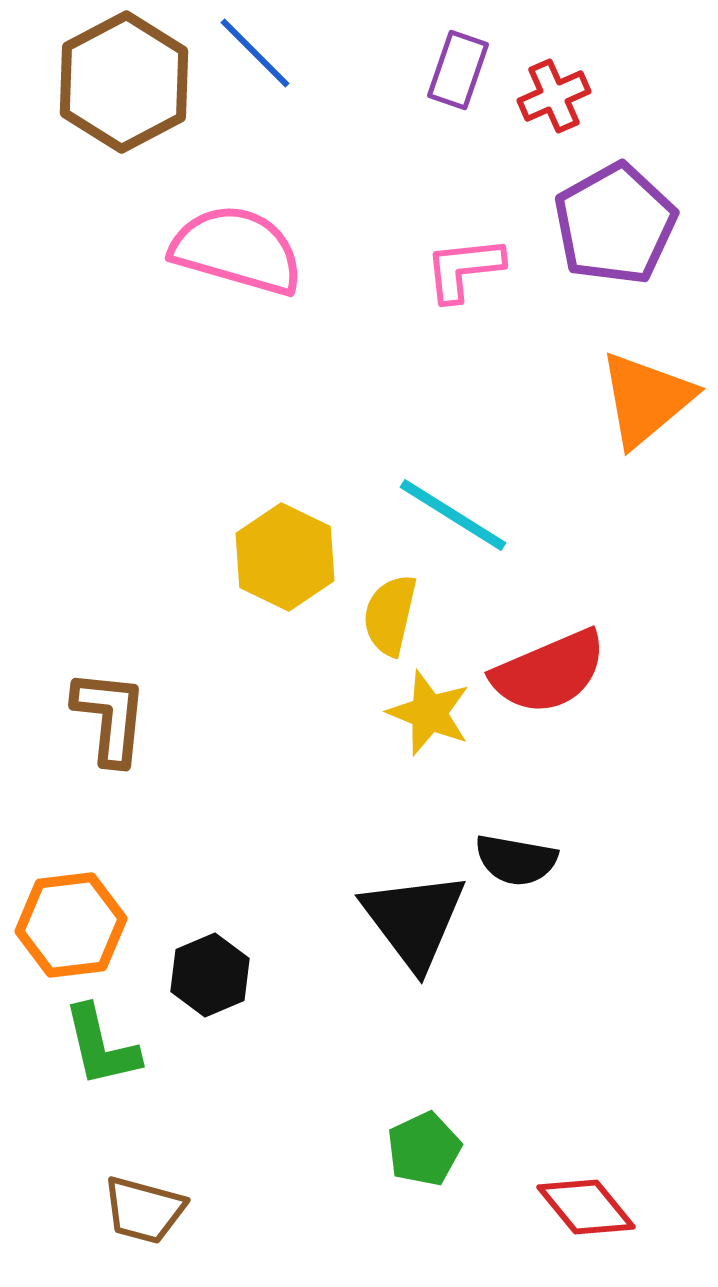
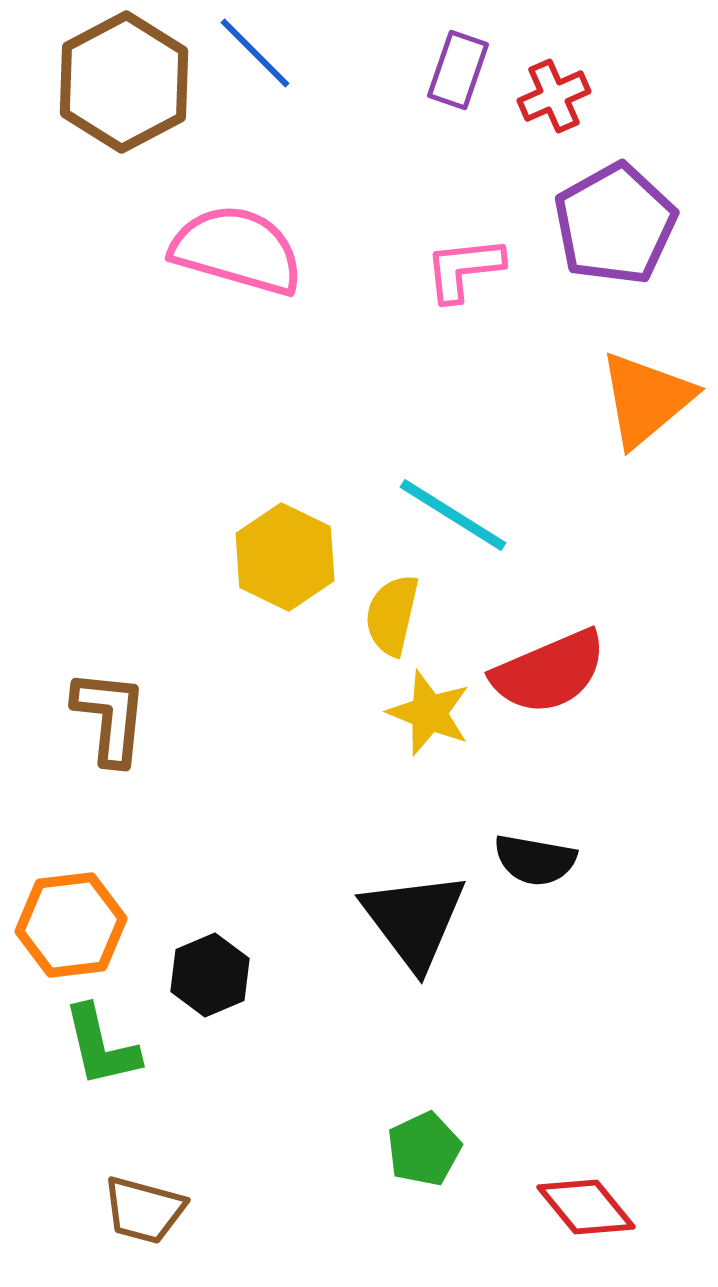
yellow semicircle: moved 2 px right
black semicircle: moved 19 px right
